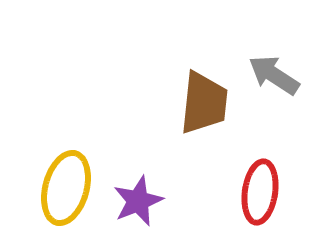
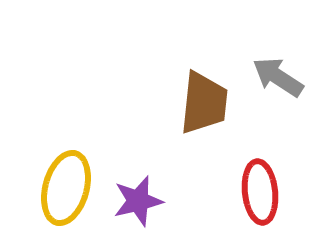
gray arrow: moved 4 px right, 2 px down
red ellipse: rotated 14 degrees counterclockwise
purple star: rotated 9 degrees clockwise
